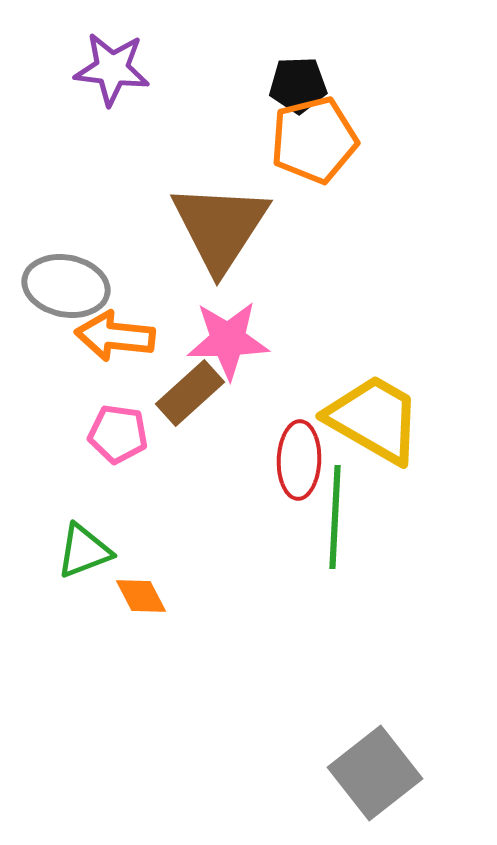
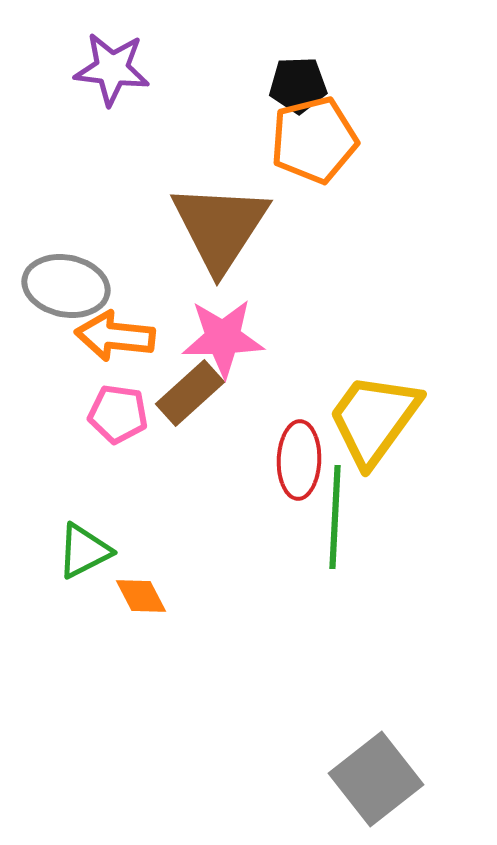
pink star: moved 5 px left, 2 px up
yellow trapezoid: rotated 84 degrees counterclockwise
pink pentagon: moved 20 px up
green triangle: rotated 6 degrees counterclockwise
gray square: moved 1 px right, 6 px down
